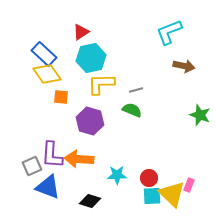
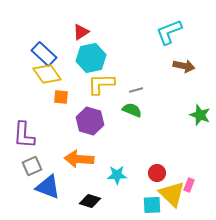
purple L-shape: moved 28 px left, 20 px up
red circle: moved 8 px right, 5 px up
cyan square: moved 9 px down
